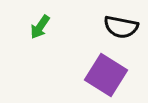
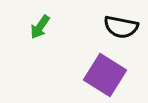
purple square: moved 1 px left
